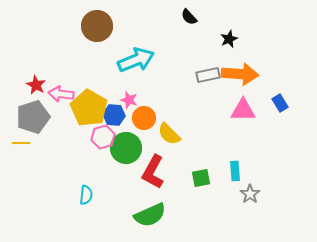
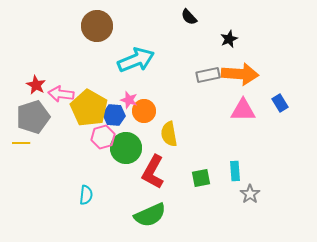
orange circle: moved 7 px up
yellow semicircle: rotated 35 degrees clockwise
